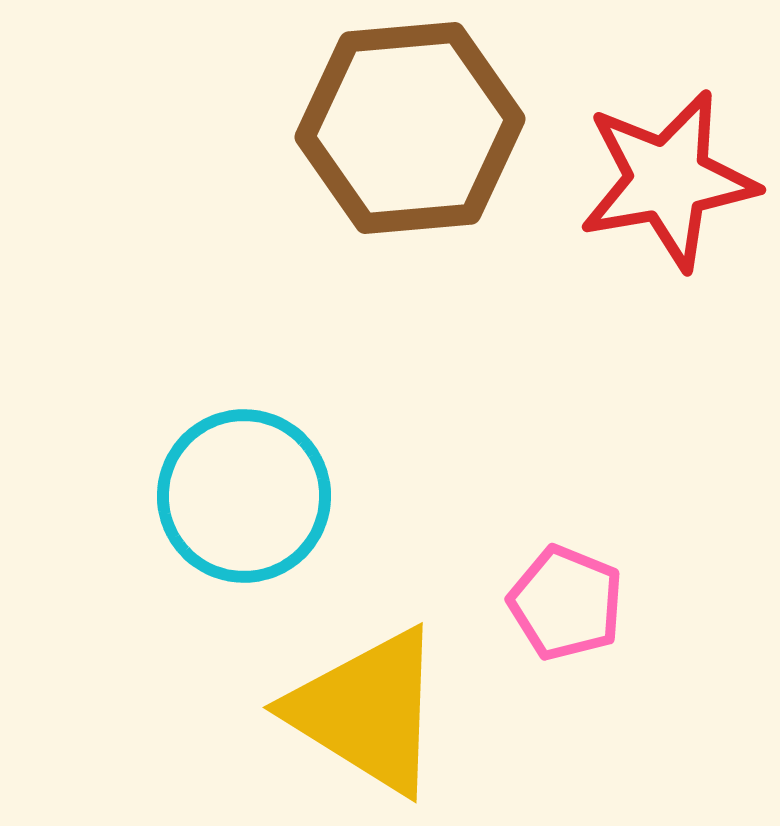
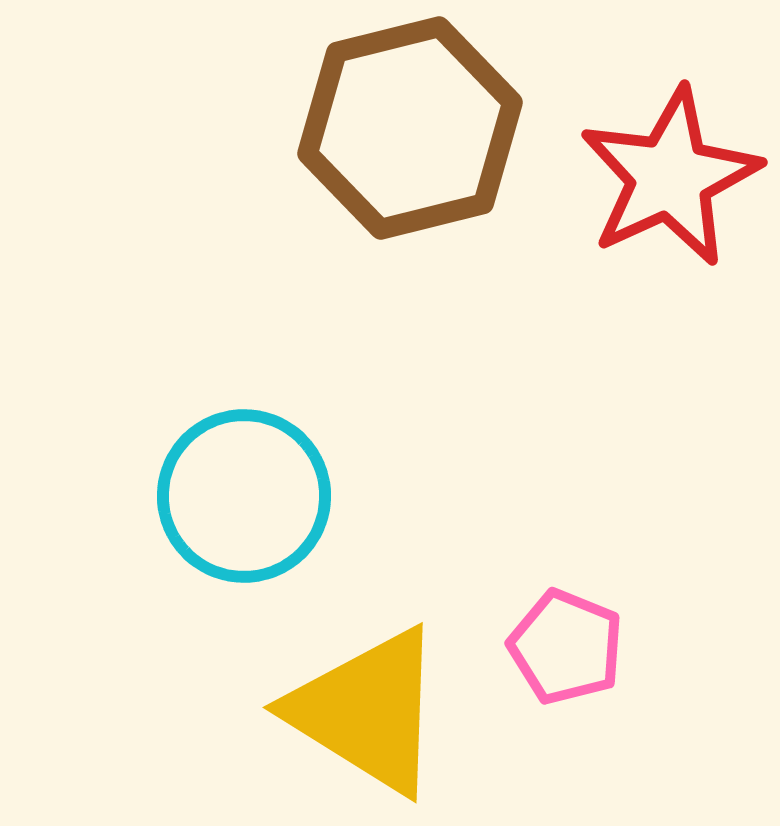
brown hexagon: rotated 9 degrees counterclockwise
red star: moved 2 px right, 3 px up; rotated 15 degrees counterclockwise
pink pentagon: moved 44 px down
